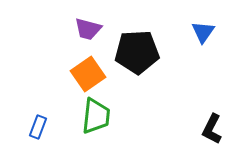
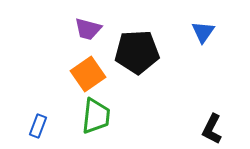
blue rectangle: moved 1 px up
